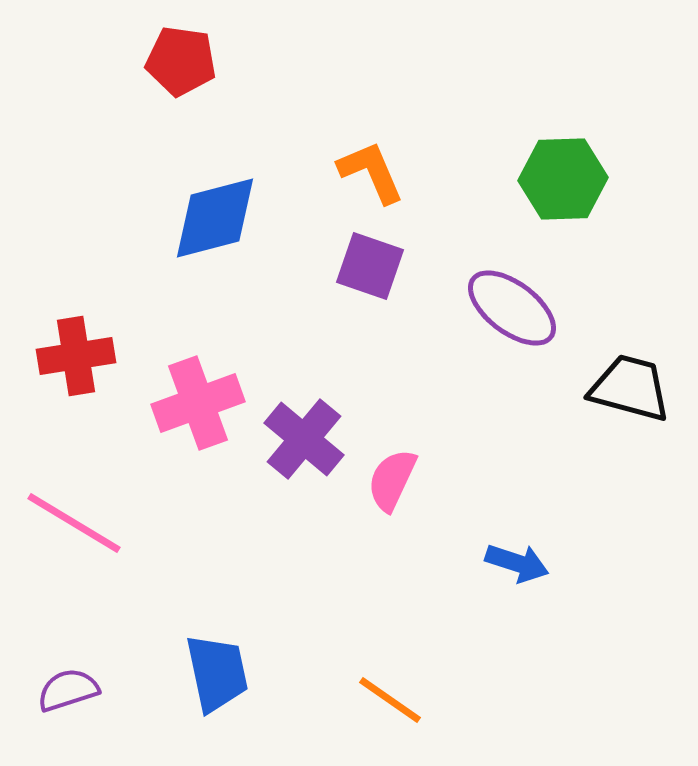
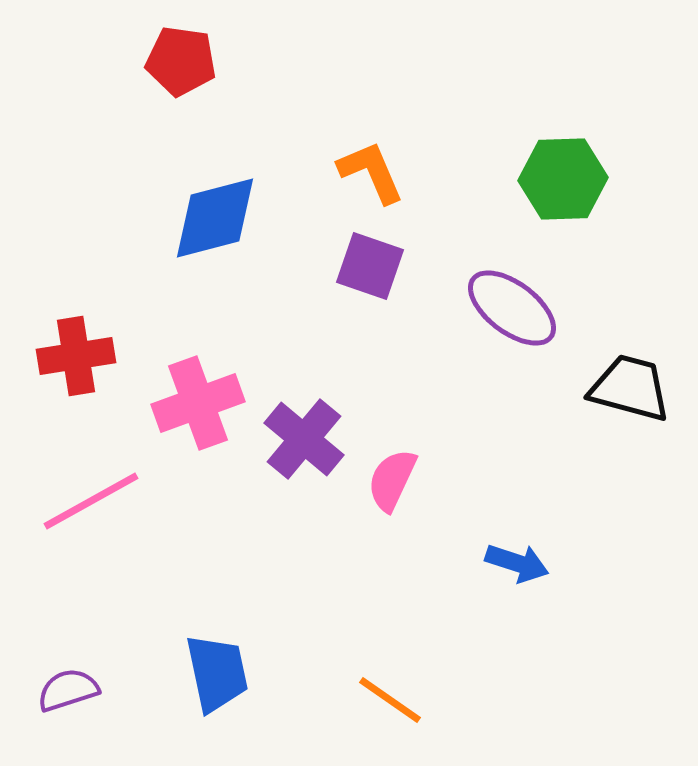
pink line: moved 17 px right, 22 px up; rotated 60 degrees counterclockwise
